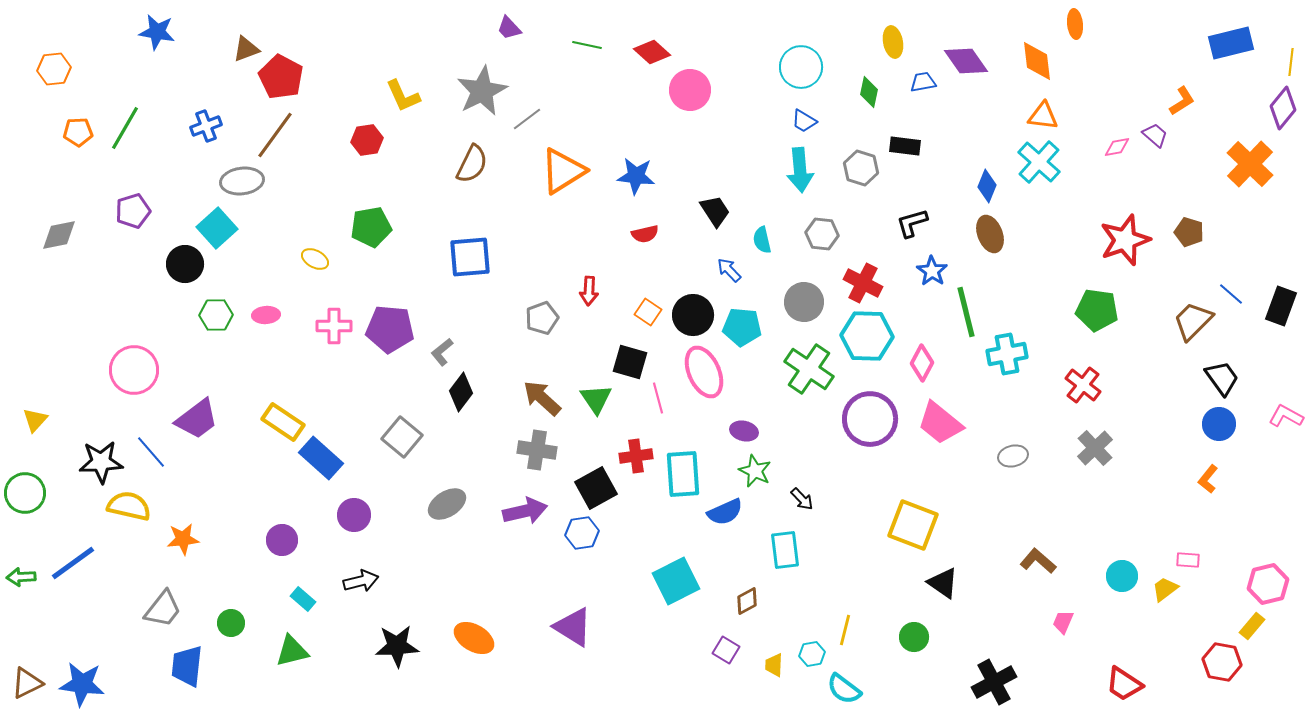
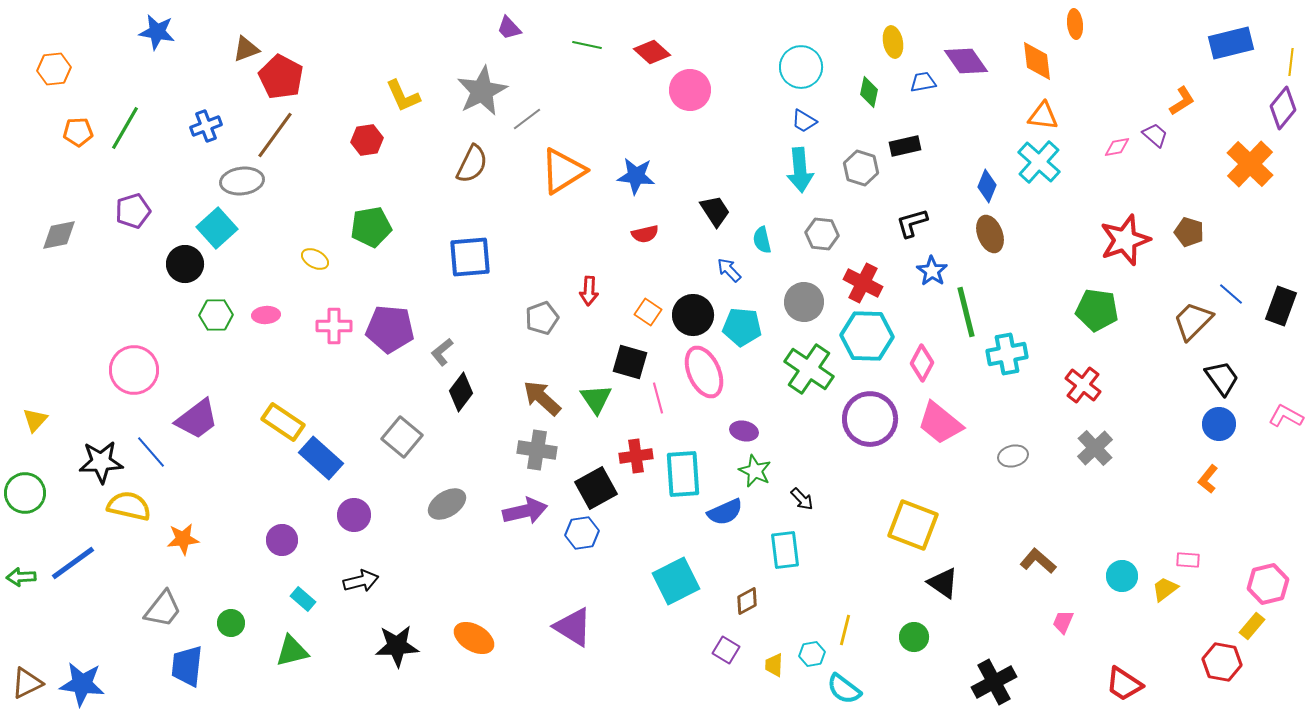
black rectangle at (905, 146): rotated 20 degrees counterclockwise
